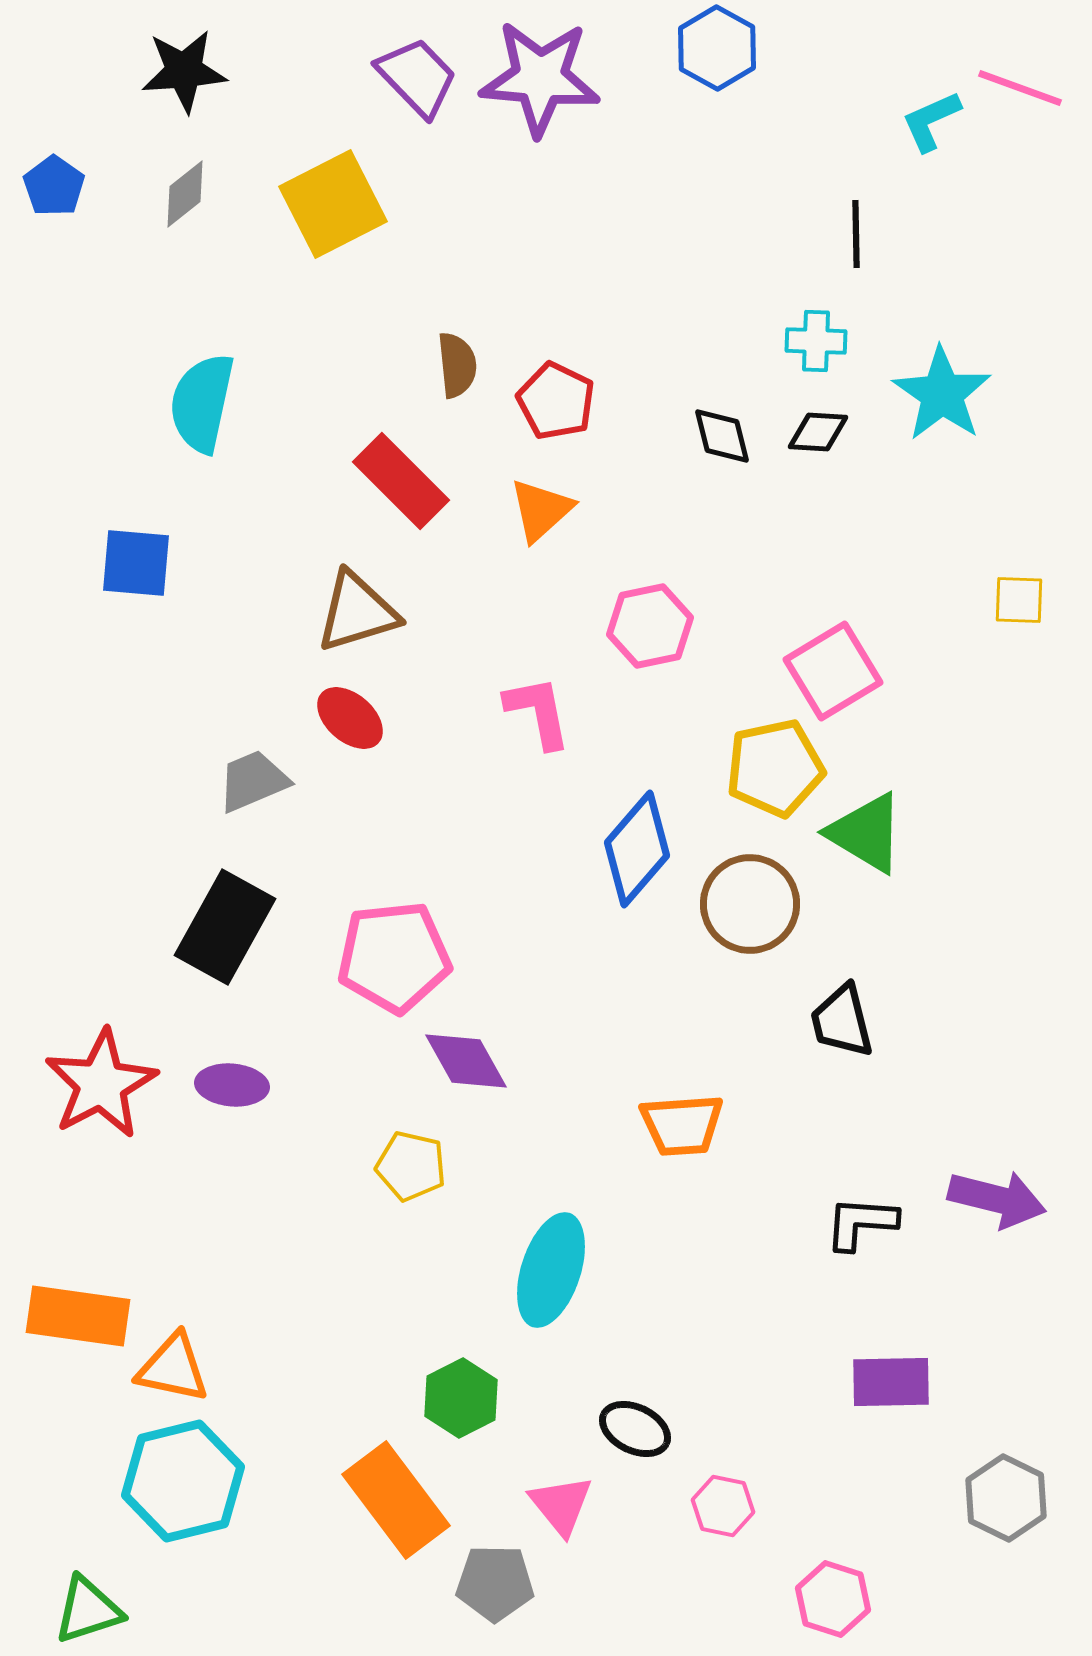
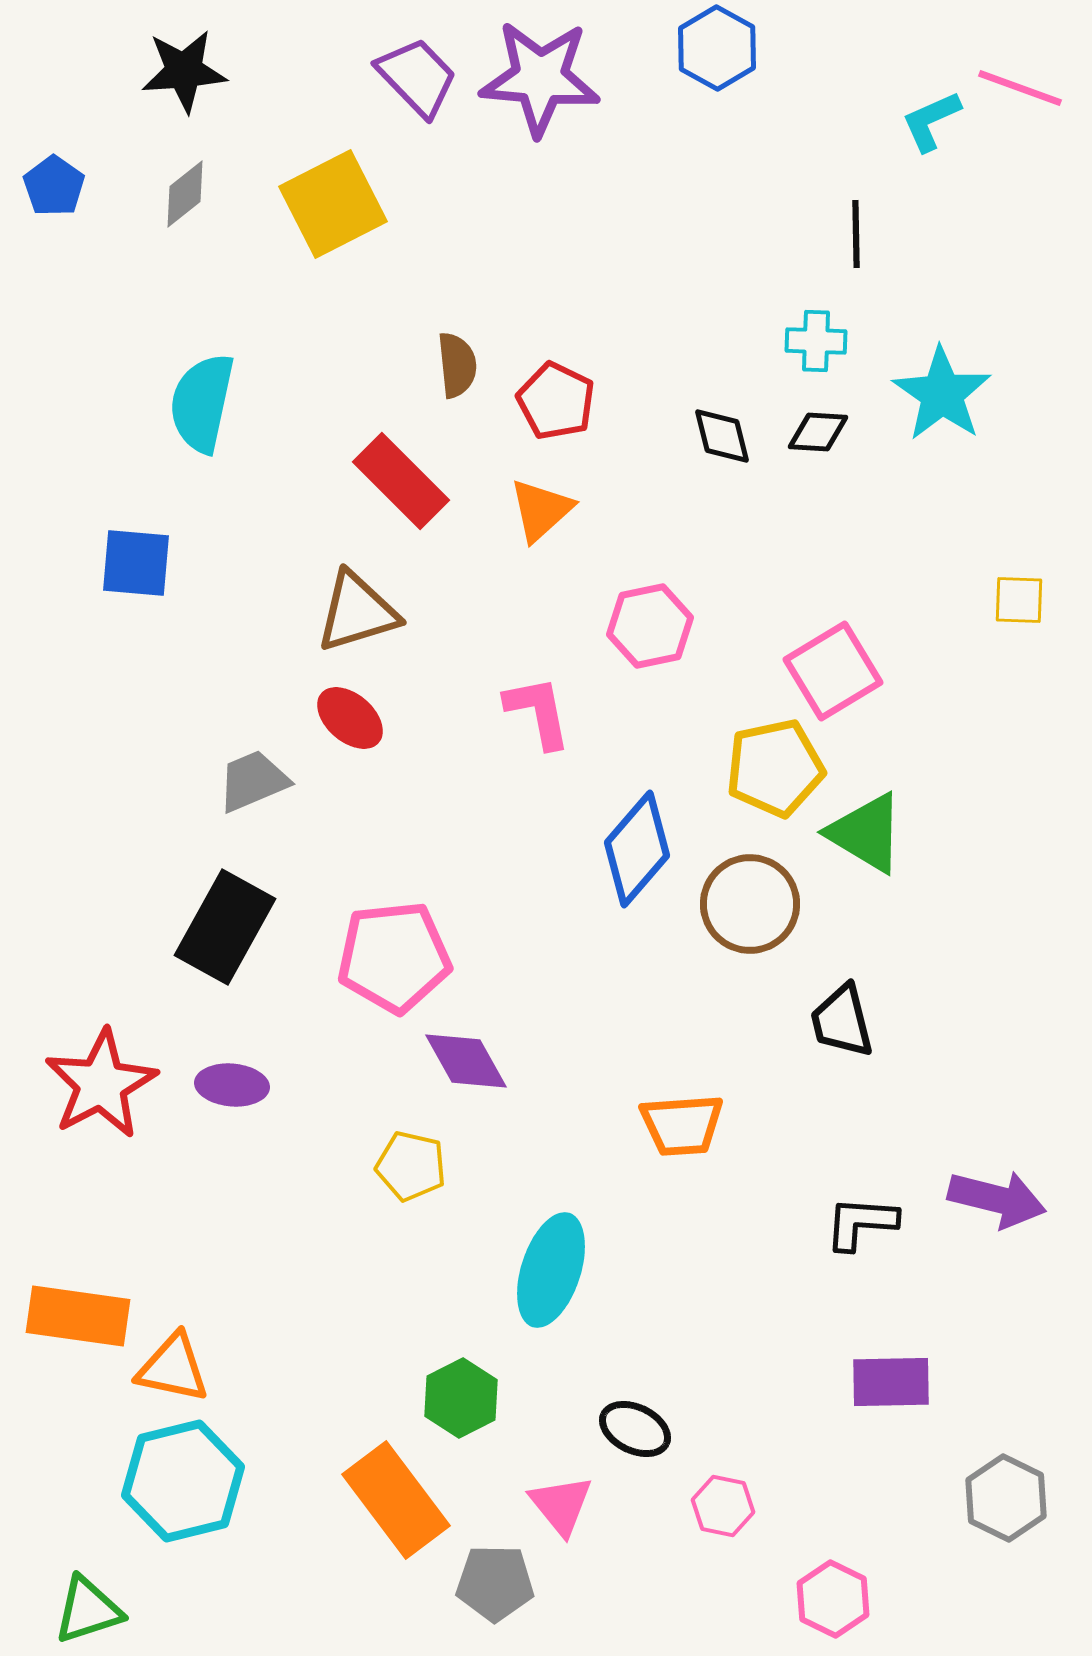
pink hexagon at (833, 1599): rotated 8 degrees clockwise
